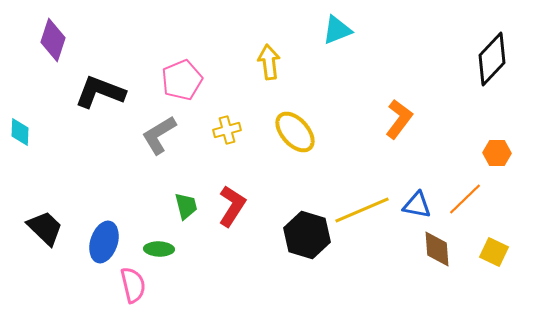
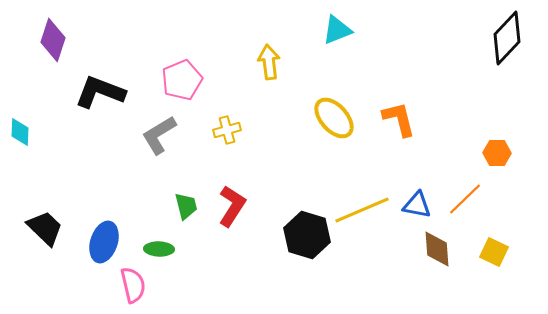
black diamond: moved 15 px right, 21 px up
orange L-shape: rotated 51 degrees counterclockwise
yellow ellipse: moved 39 px right, 14 px up
